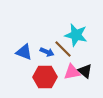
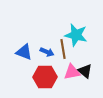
brown line: rotated 36 degrees clockwise
